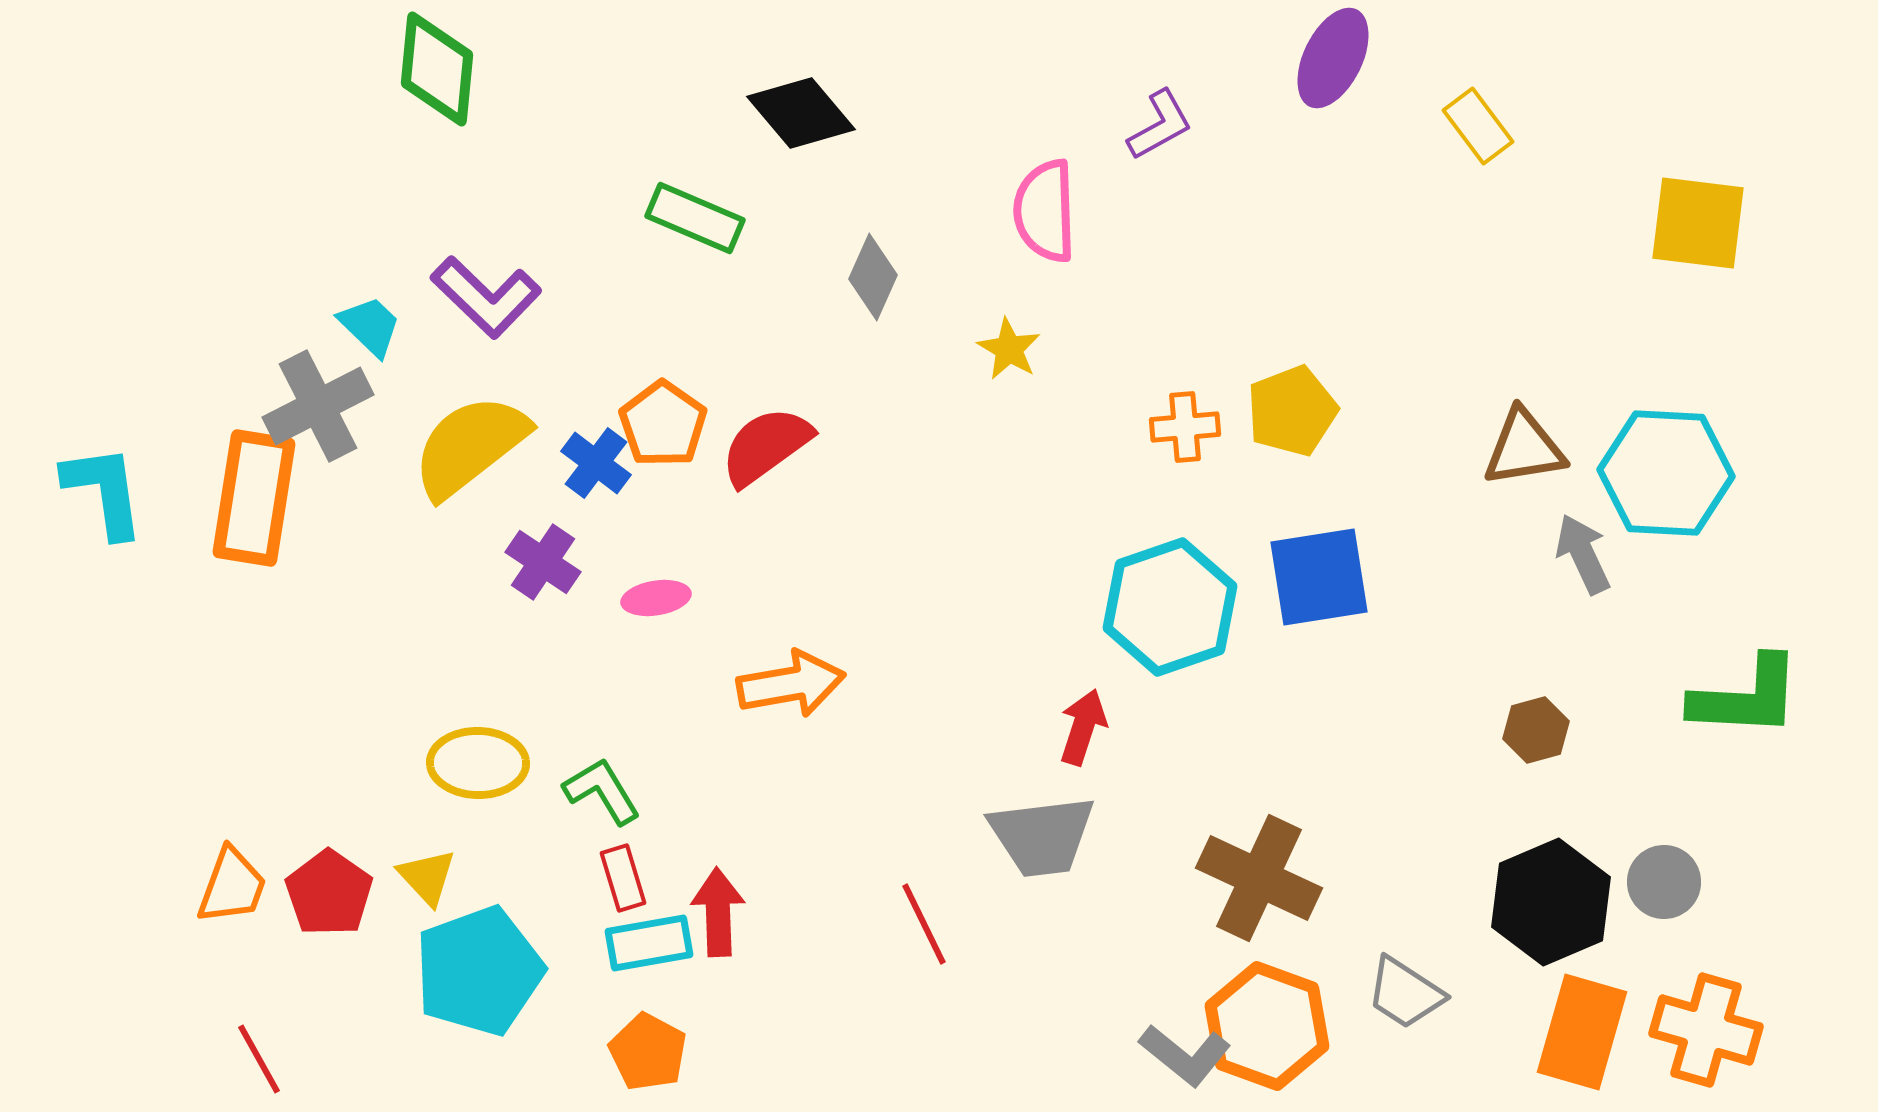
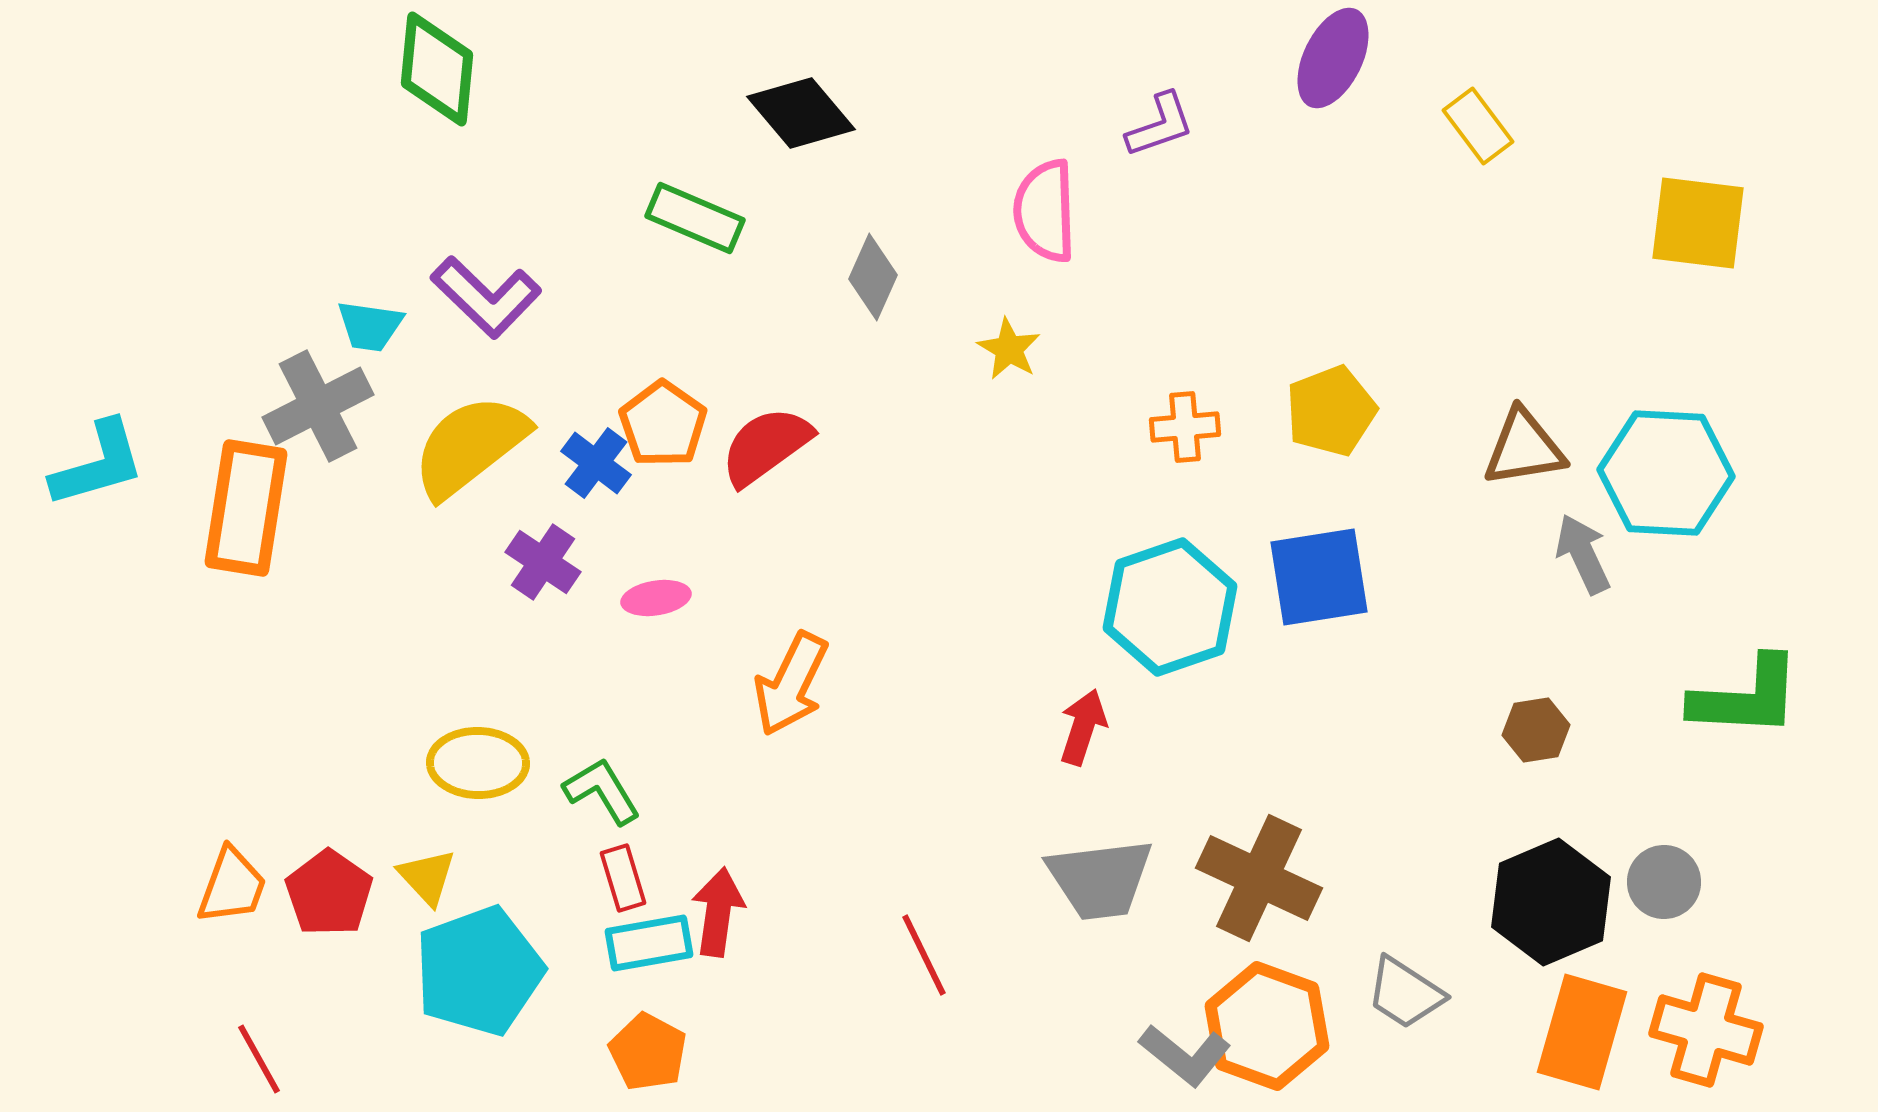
purple L-shape at (1160, 125): rotated 10 degrees clockwise
cyan trapezoid at (370, 326): rotated 144 degrees clockwise
yellow pentagon at (1292, 411): moved 39 px right
cyan L-shape at (104, 491): moved 6 px left, 27 px up; rotated 82 degrees clockwise
orange rectangle at (254, 498): moved 8 px left, 10 px down
orange arrow at (791, 684): rotated 126 degrees clockwise
brown hexagon at (1536, 730): rotated 6 degrees clockwise
gray trapezoid at (1042, 836): moved 58 px right, 43 px down
red arrow at (718, 912): rotated 10 degrees clockwise
red line at (924, 924): moved 31 px down
